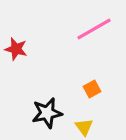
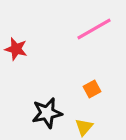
yellow triangle: rotated 18 degrees clockwise
